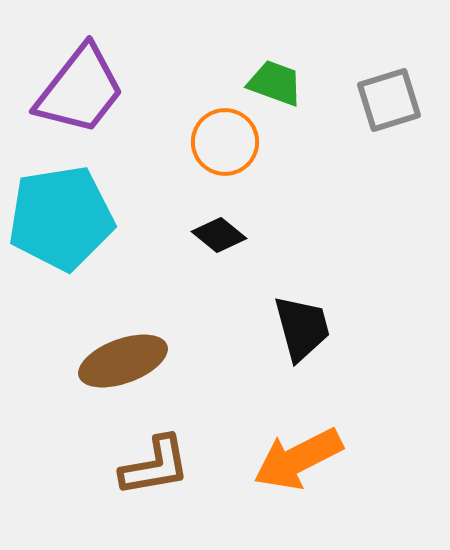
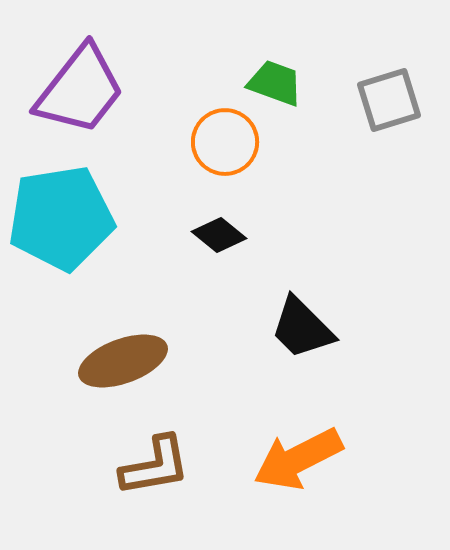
black trapezoid: rotated 150 degrees clockwise
